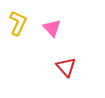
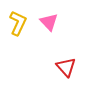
pink triangle: moved 3 px left, 6 px up
